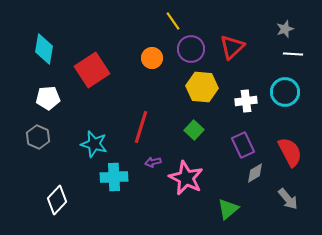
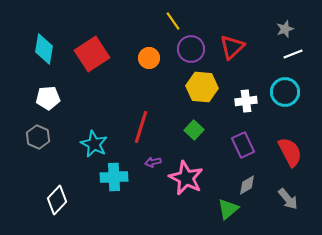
white line: rotated 24 degrees counterclockwise
orange circle: moved 3 px left
red square: moved 16 px up
cyan star: rotated 12 degrees clockwise
gray diamond: moved 8 px left, 12 px down
